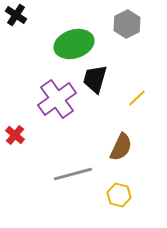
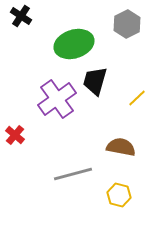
black cross: moved 5 px right, 1 px down
black trapezoid: moved 2 px down
brown semicircle: rotated 104 degrees counterclockwise
